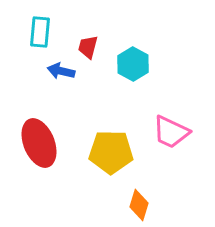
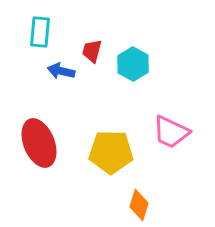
red trapezoid: moved 4 px right, 4 px down
